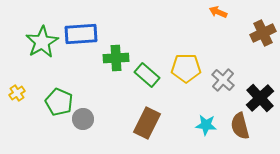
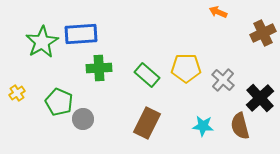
green cross: moved 17 px left, 10 px down
cyan star: moved 3 px left, 1 px down
